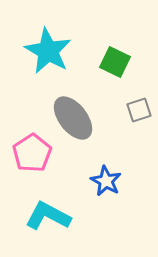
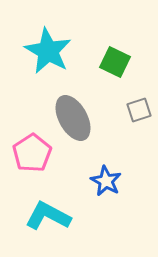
gray ellipse: rotated 9 degrees clockwise
